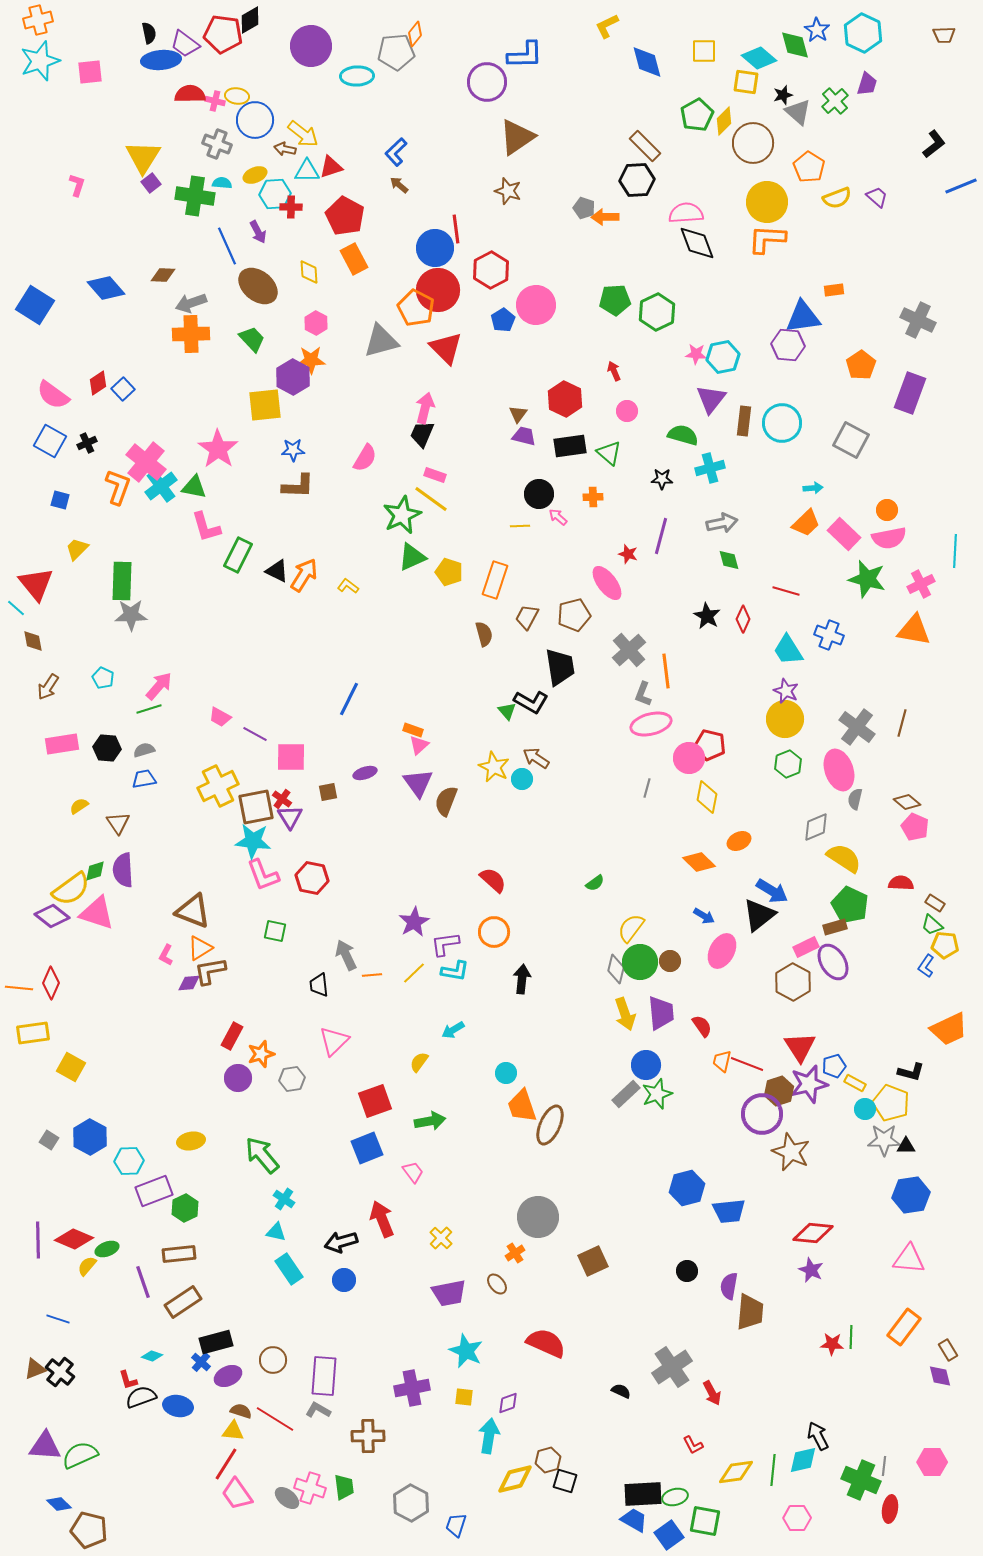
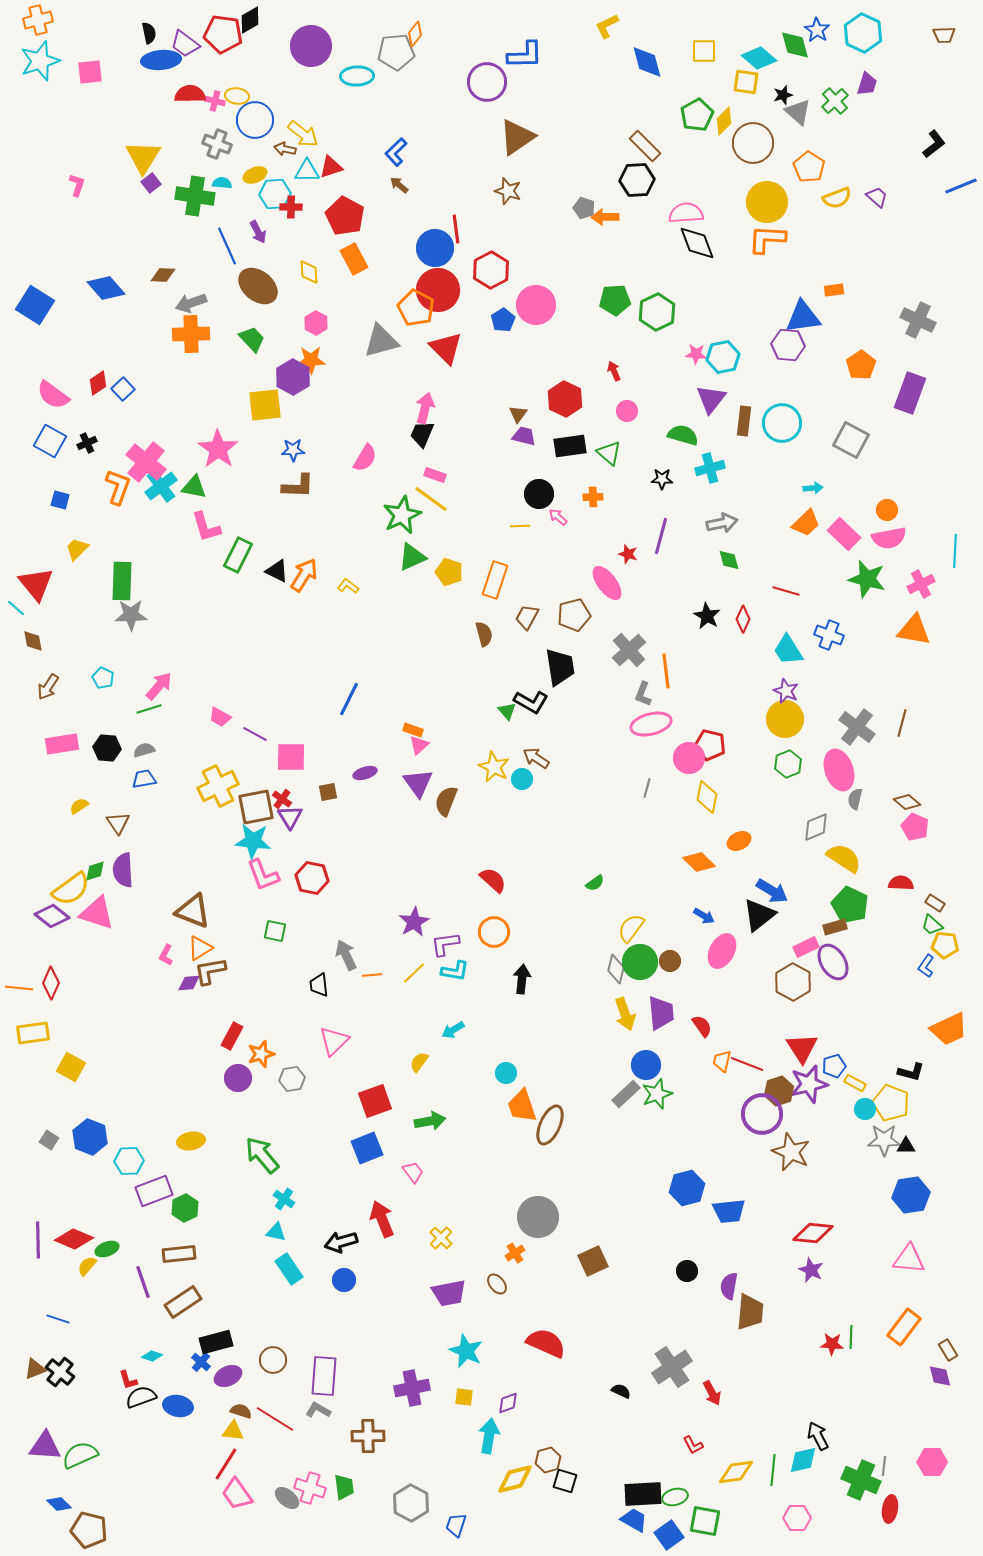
red triangle at (800, 1047): moved 2 px right, 1 px down
blue hexagon at (90, 1137): rotated 8 degrees counterclockwise
